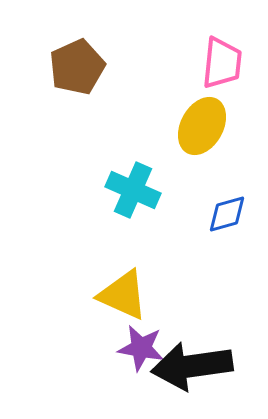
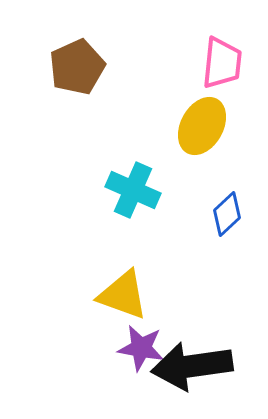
blue diamond: rotated 27 degrees counterclockwise
yellow triangle: rotated 4 degrees counterclockwise
